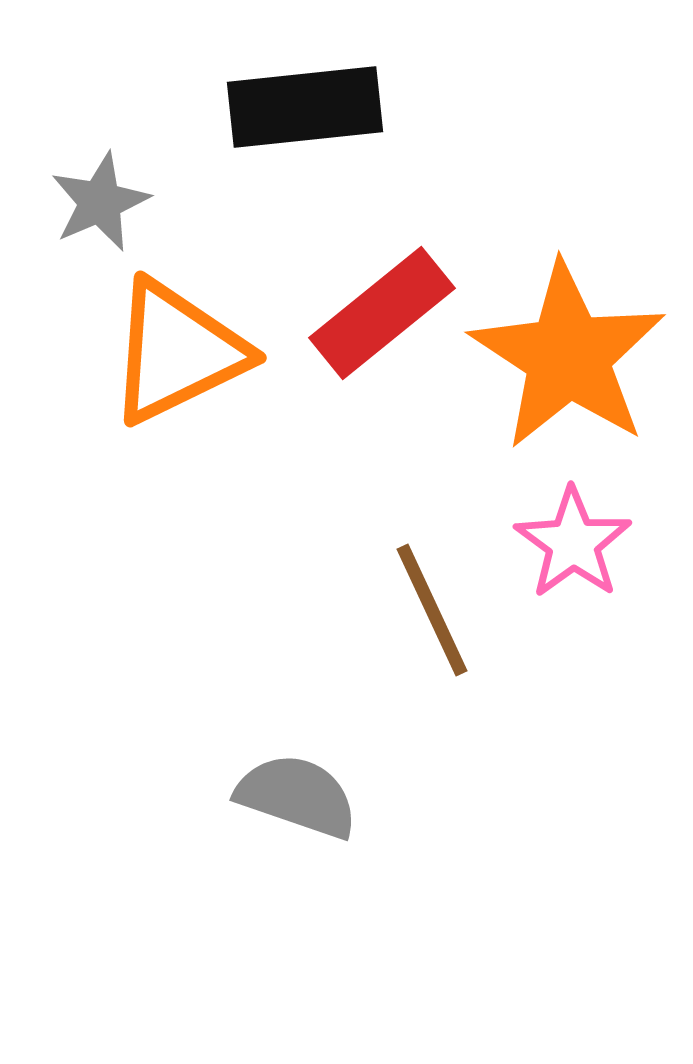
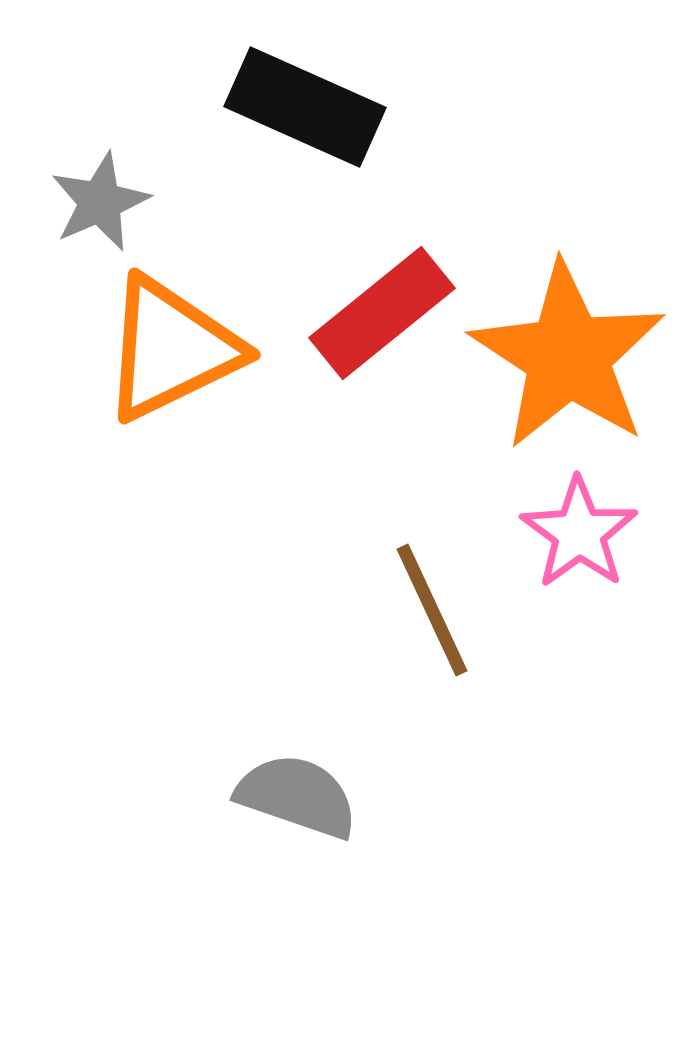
black rectangle: rotated 30 degrees clockwise
orange triangle: moved 6 px left, 3 px up
pink star: moved 6 px right, 10 px up
